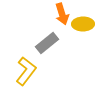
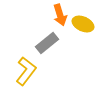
orange arrow: moved 2 px left, 1 px down
yellow ellipse: rotated 25 degrees clockwise
